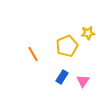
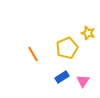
yellow star: rotated 24 degrees clockwise
yellow pentagon: moved 2 px down
blue rectangle: rotated 24 degrees clockwise
